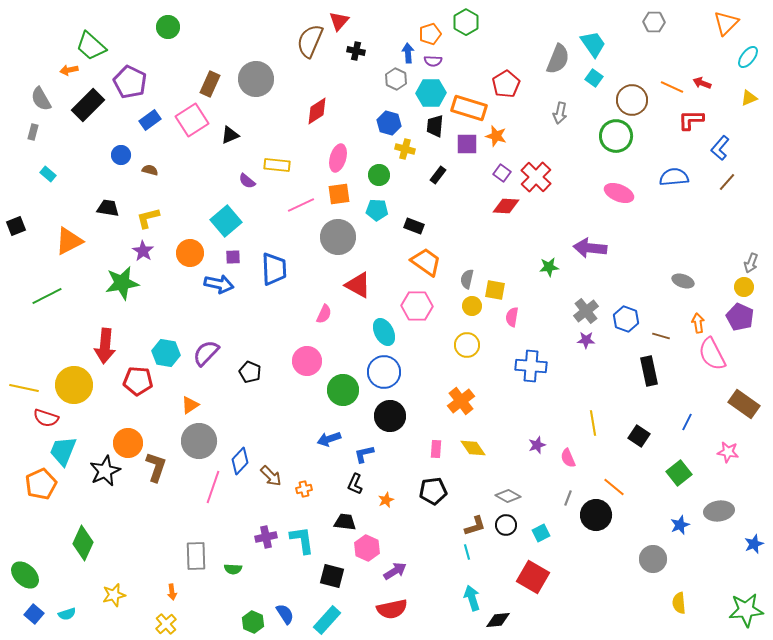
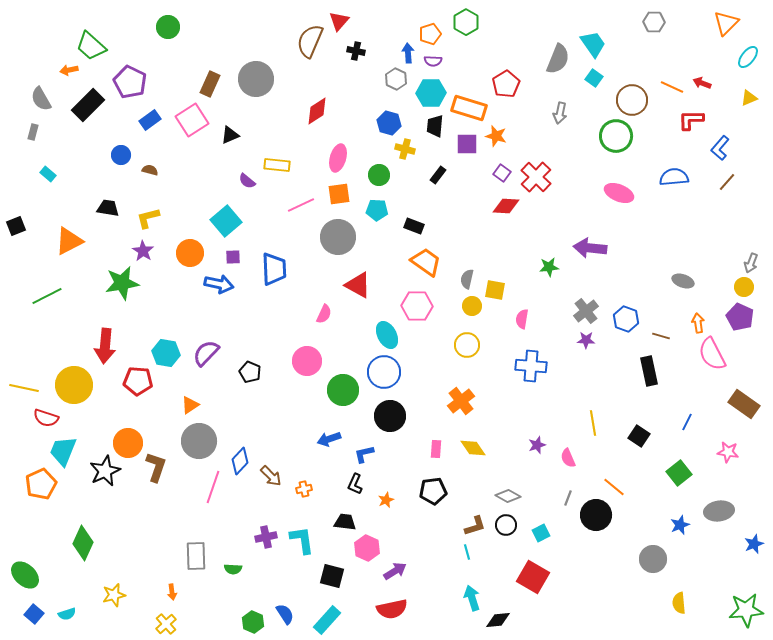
pink semicircle at (512, 317): moved 10 px right, 2 px down
cyan ellipse at (384, 332): moved 3 px right, 3 px down
